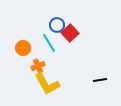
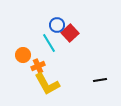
orange circle: moved 7 px down
